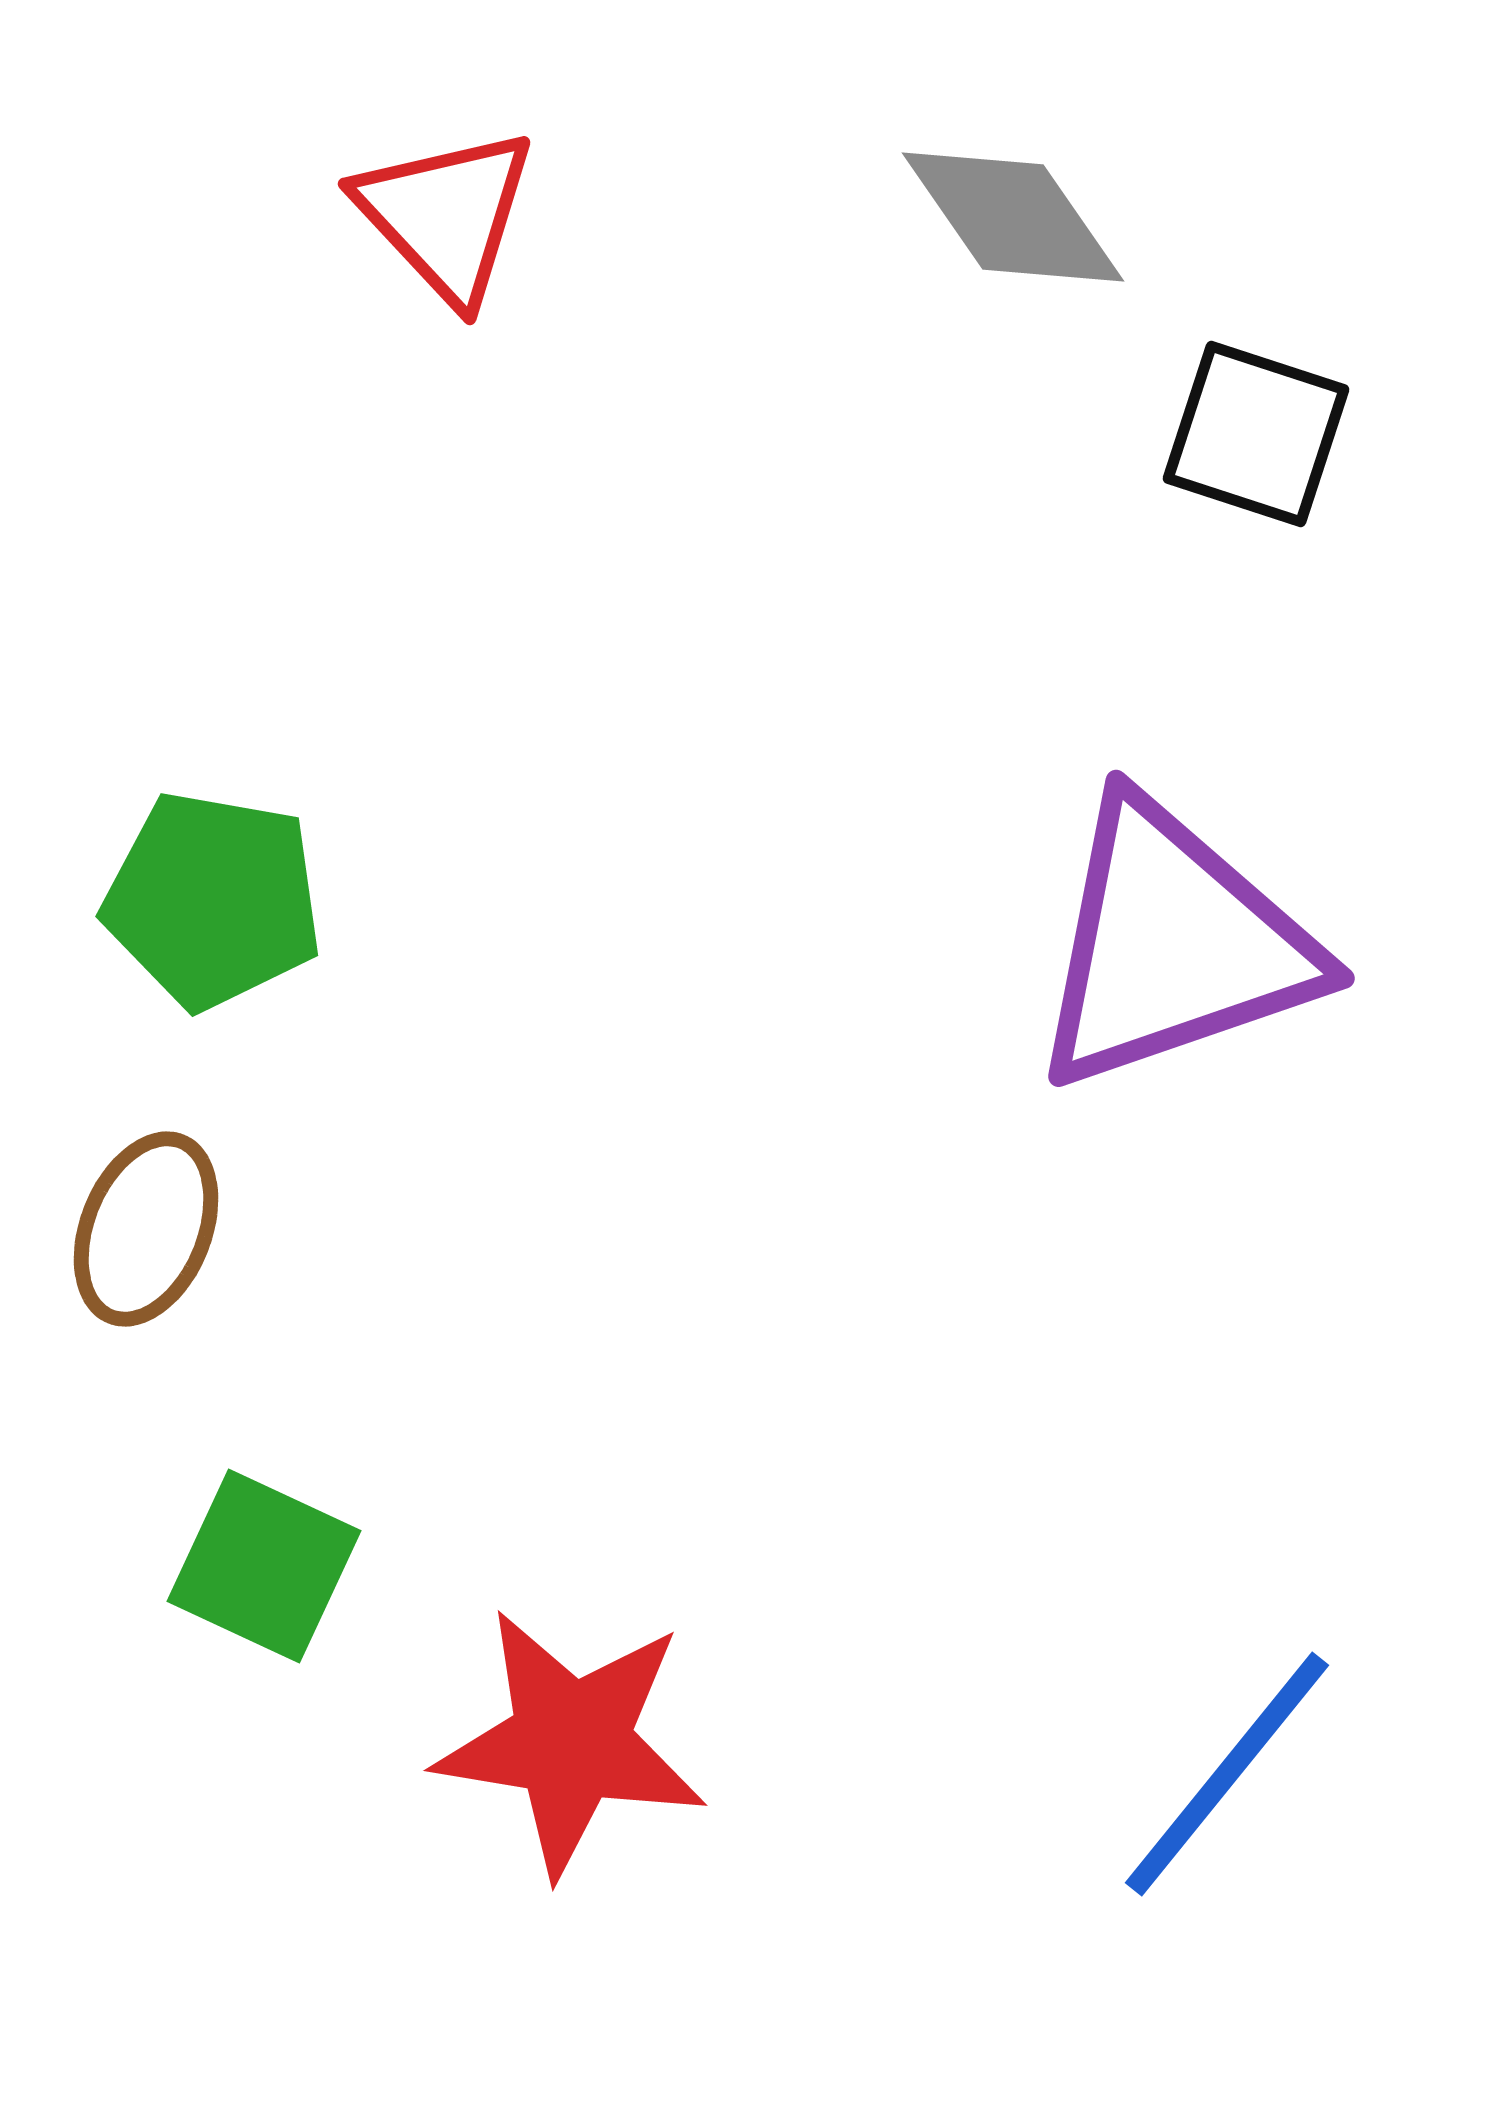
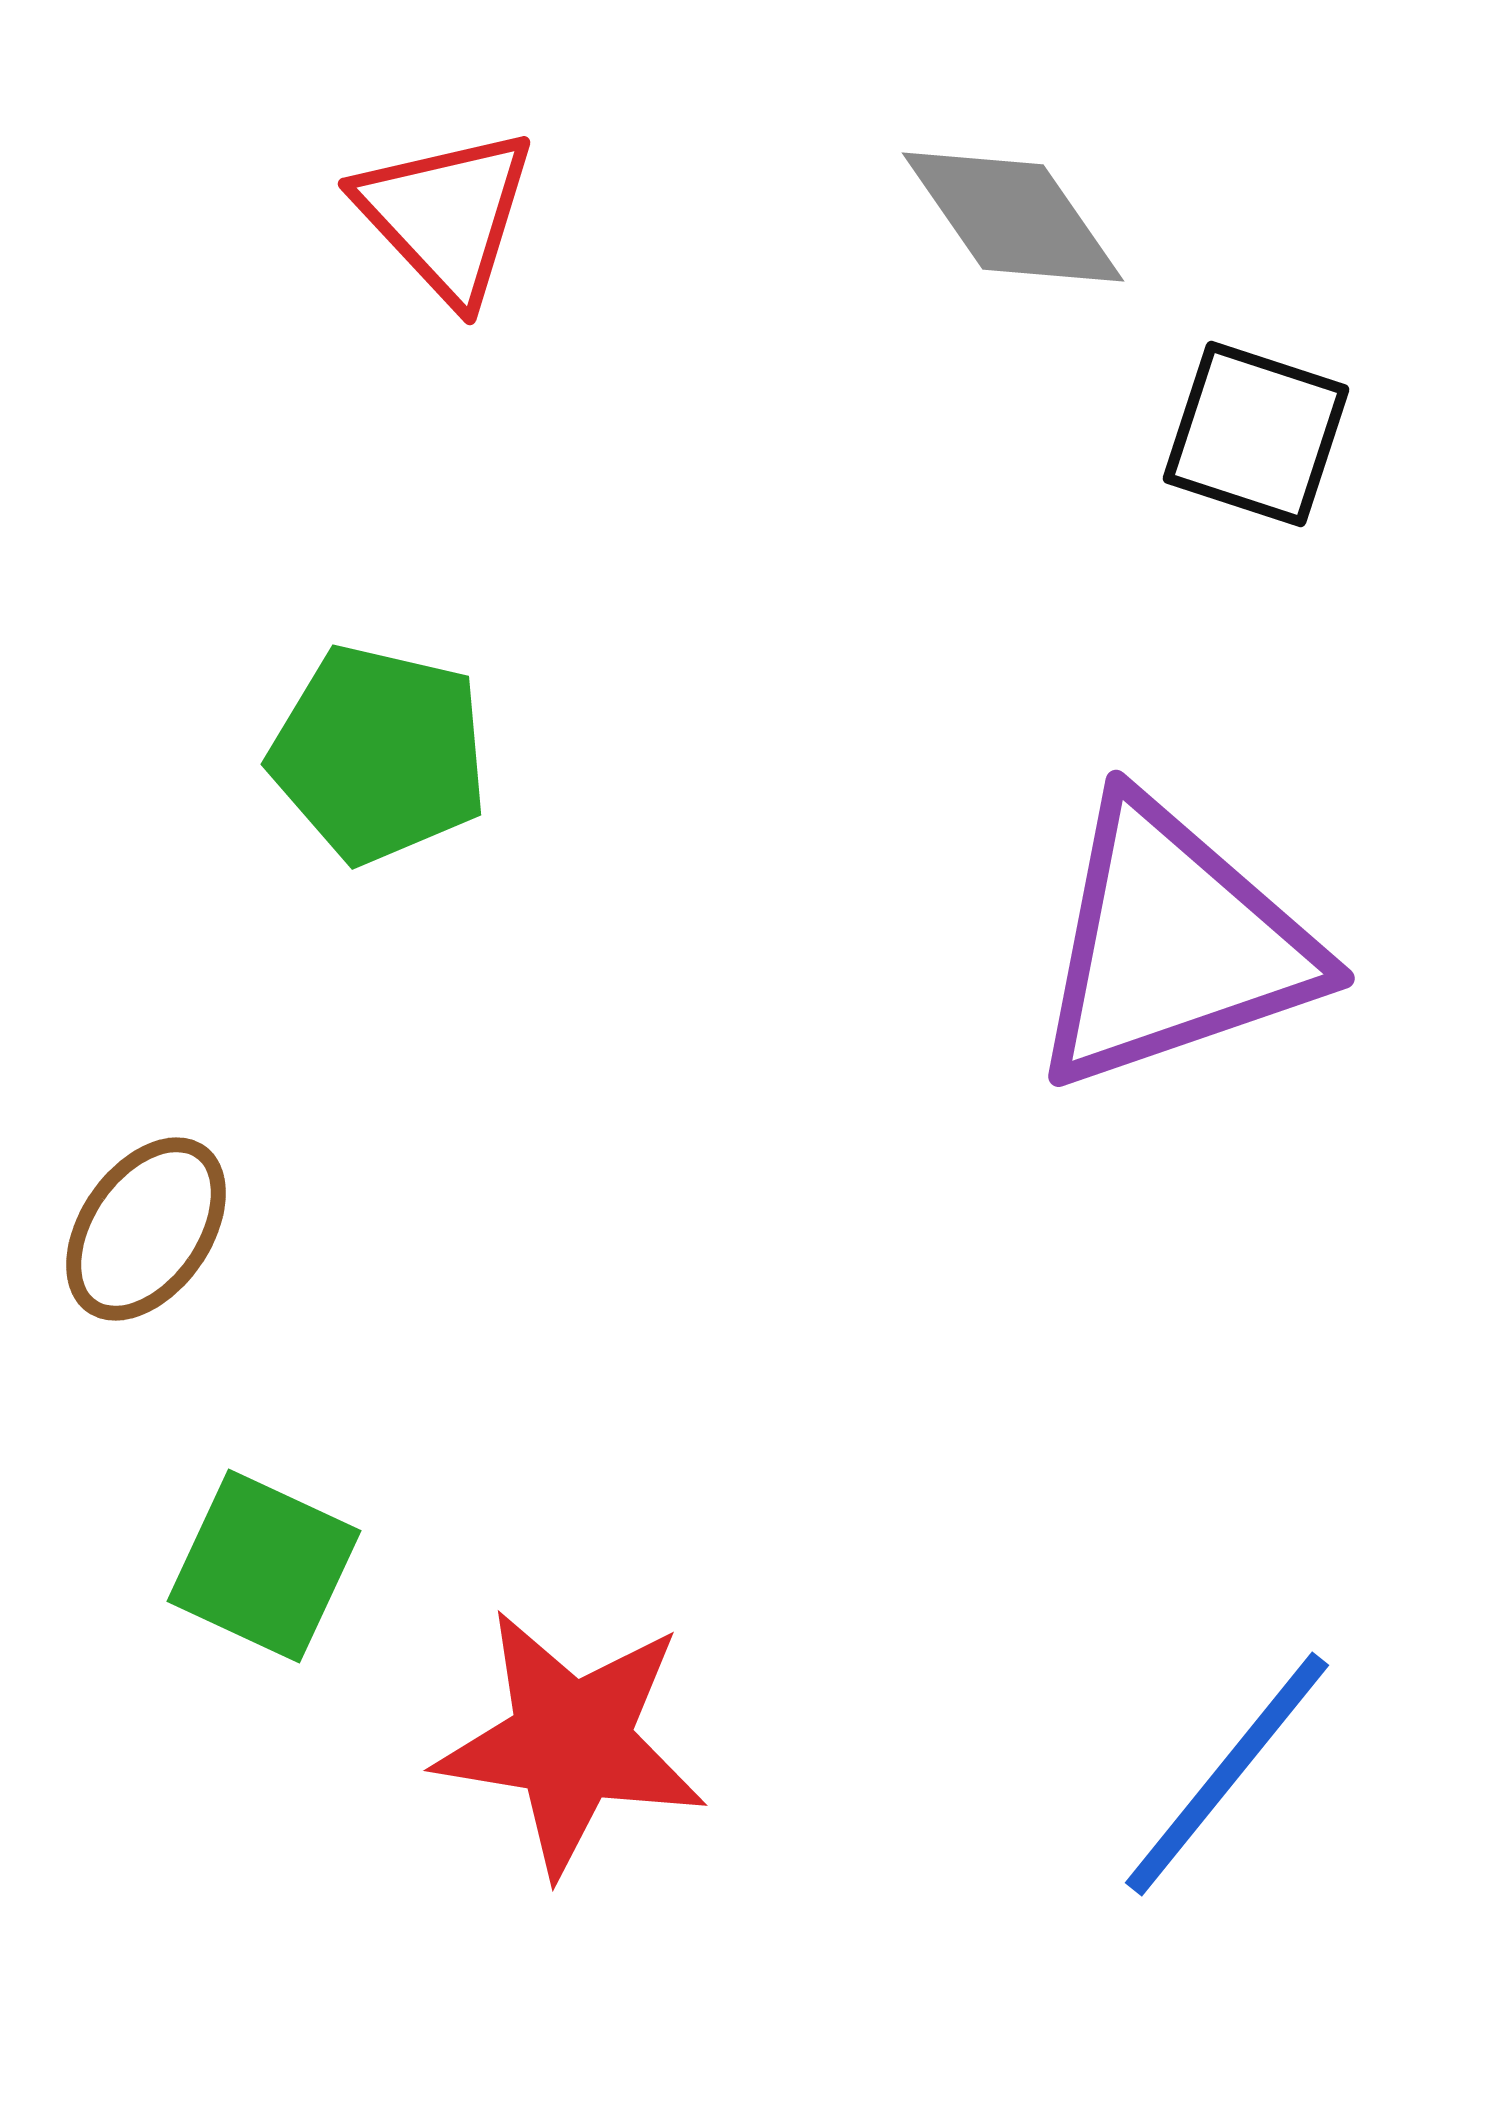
green pentagon: moved 166 px right, 146 px up; rotated 3 degrees clockwise
brown ellipse: rotated 13 degrees clockwise
